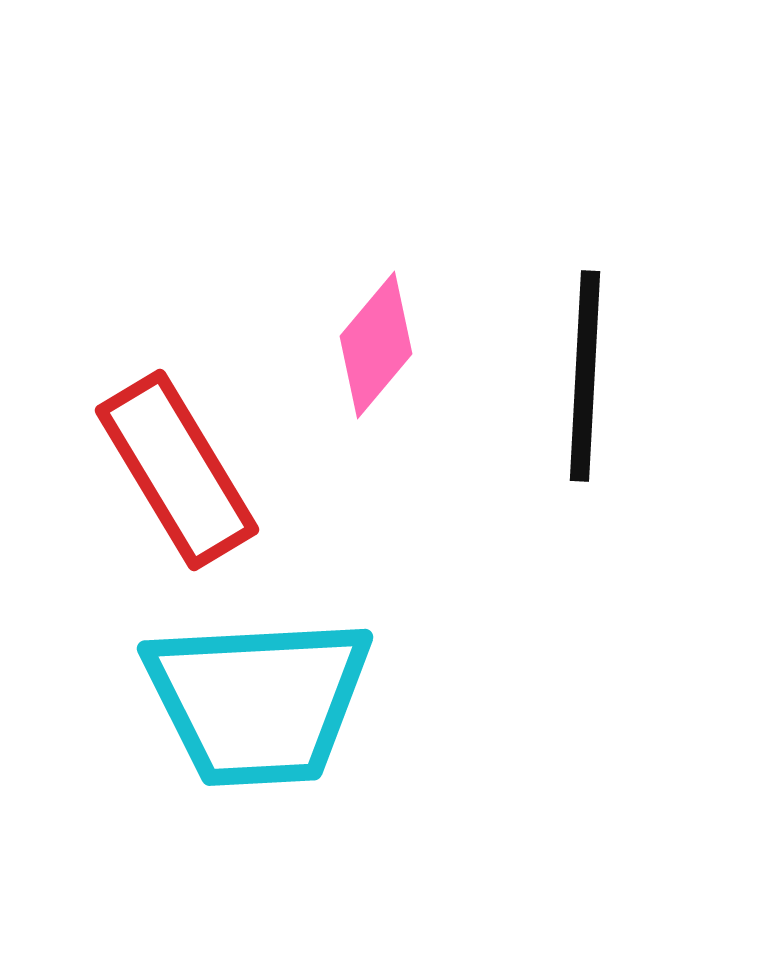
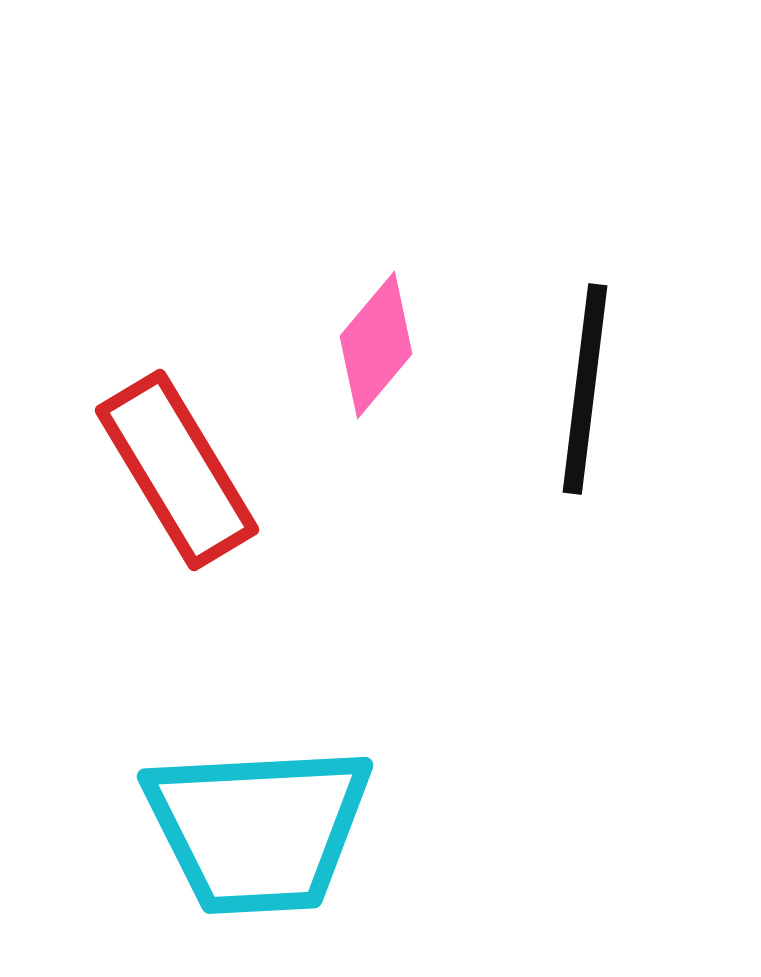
black line: moved 13 px down; rotated 4 degrees clockwise
cyan trapezoid: moved 128 px down
